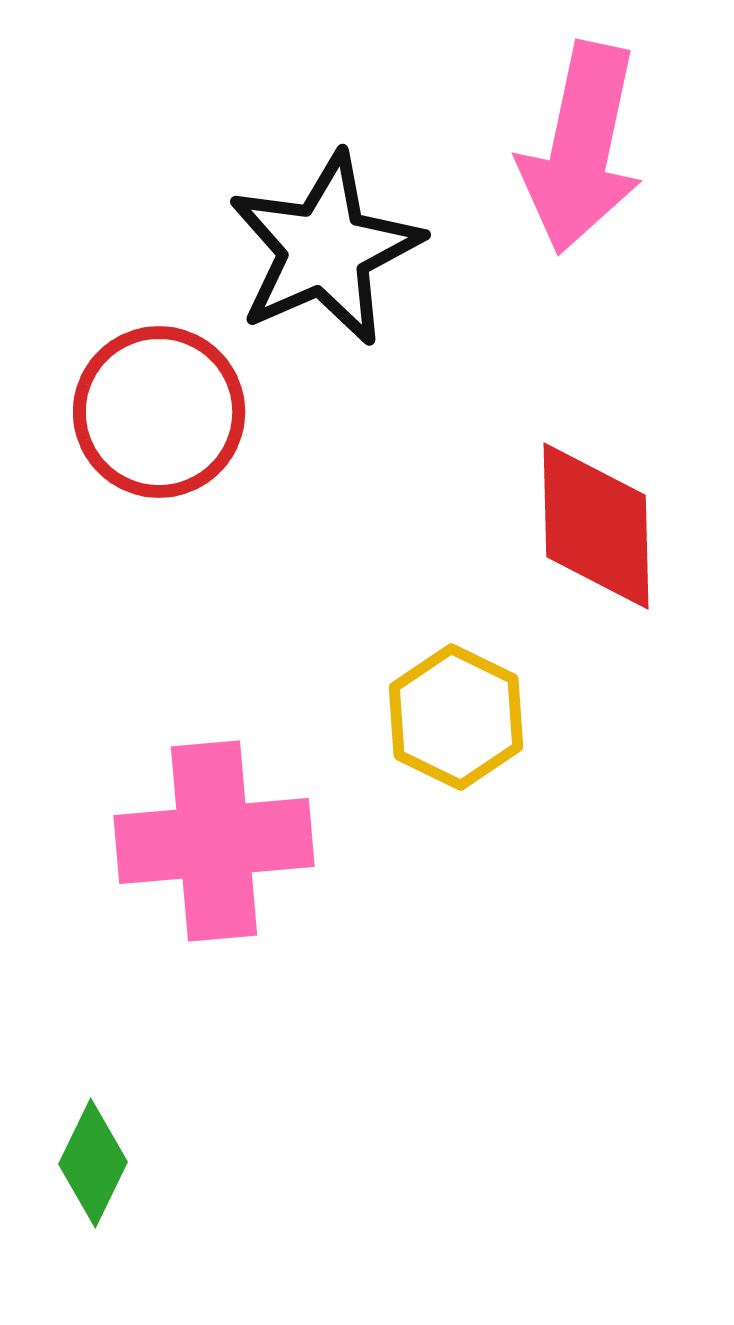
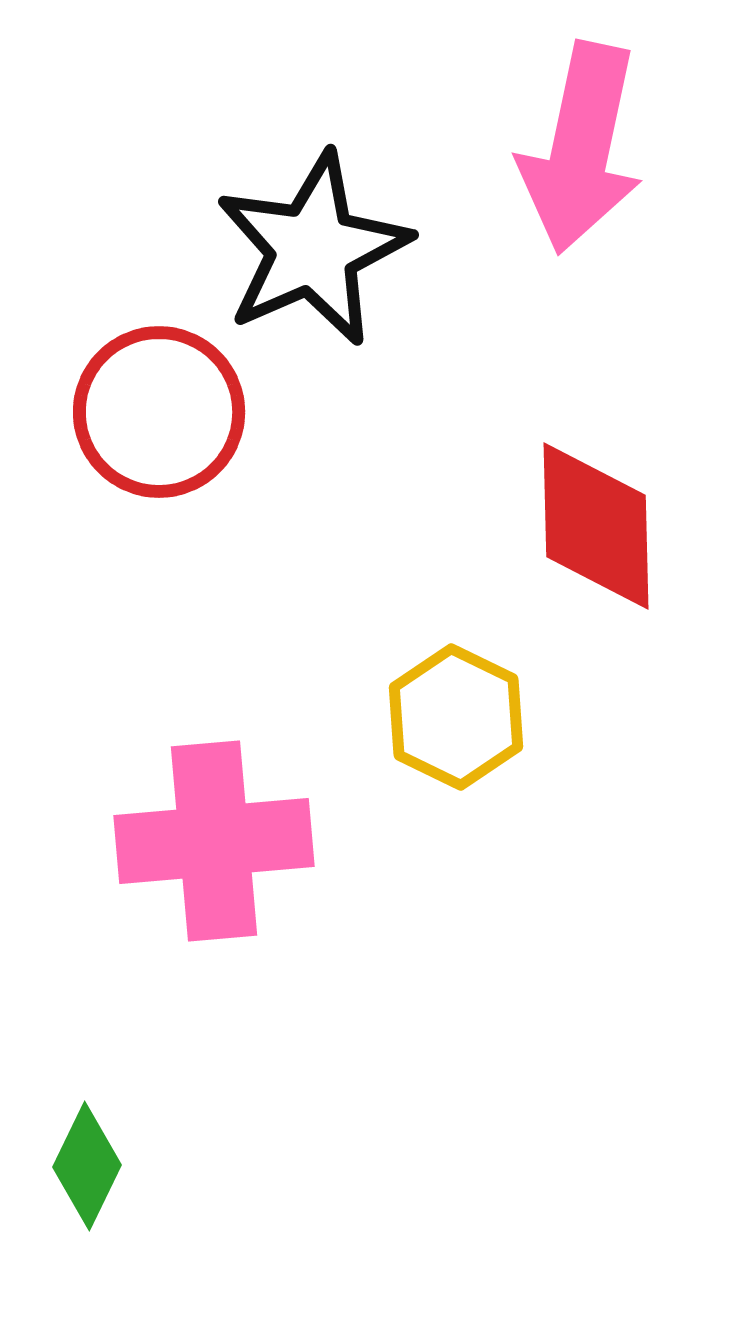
black star: moved 12 px left
green diamond: moved 6 px left, 3 px down
